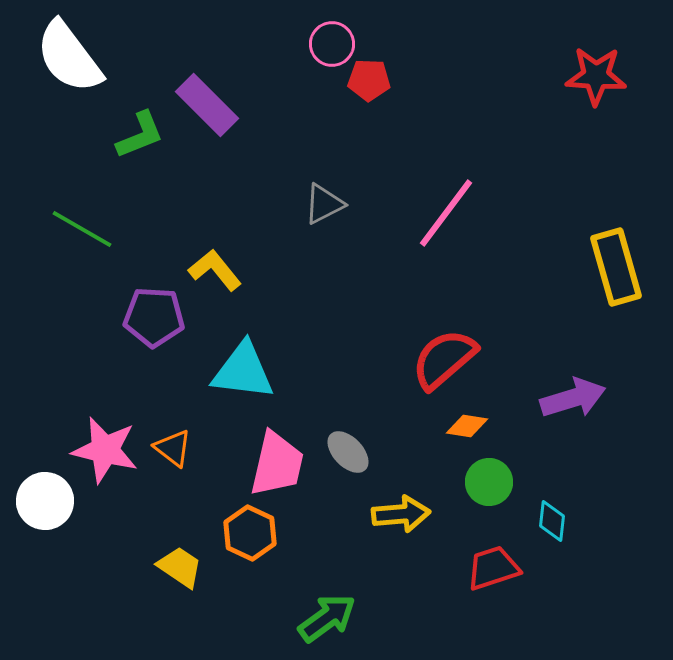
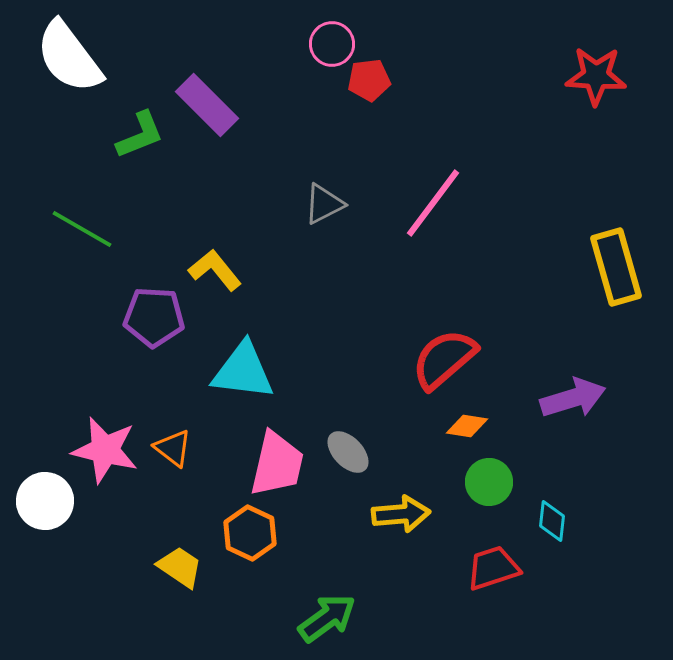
red pentagon: rotated 9 degrees counterclockwise
pink line: moved 13 px left, 10 px up
